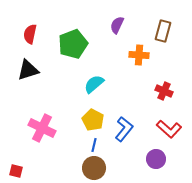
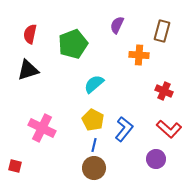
brown rectangle: moved 1 px left
red square: moved 1 px left, 5 px up
